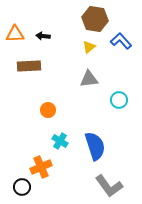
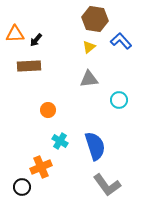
black arrow: moved 7 px left, 4 px down; rotated 56 degrees counterclockwise
gray L-shape: moved 2 px left, 1 px up
